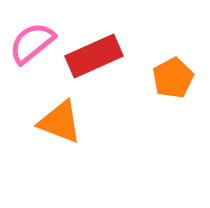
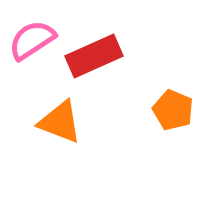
pink semicircle: moved 3 px up; rotated 6 degrees clockwise
orange pentagon: moved 32 px down; rotated 21 degrees counterclockwise
